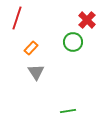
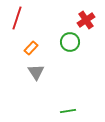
red cross: moved 1 px left; rotated 12 degrees clockwise
green circle: moved 3 px left
